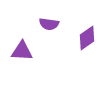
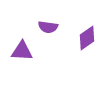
purple semicircle: moved 1 px left, 3 px down
